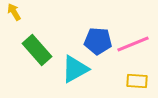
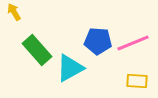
pink line: moved 1 px up
cyan triangle: moved 5 px left, 1 px up
